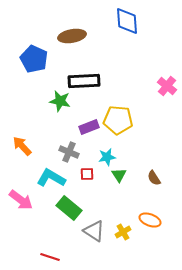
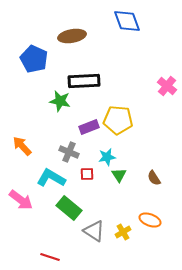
blue diamond: rotated 16 degrees counterclockwise
